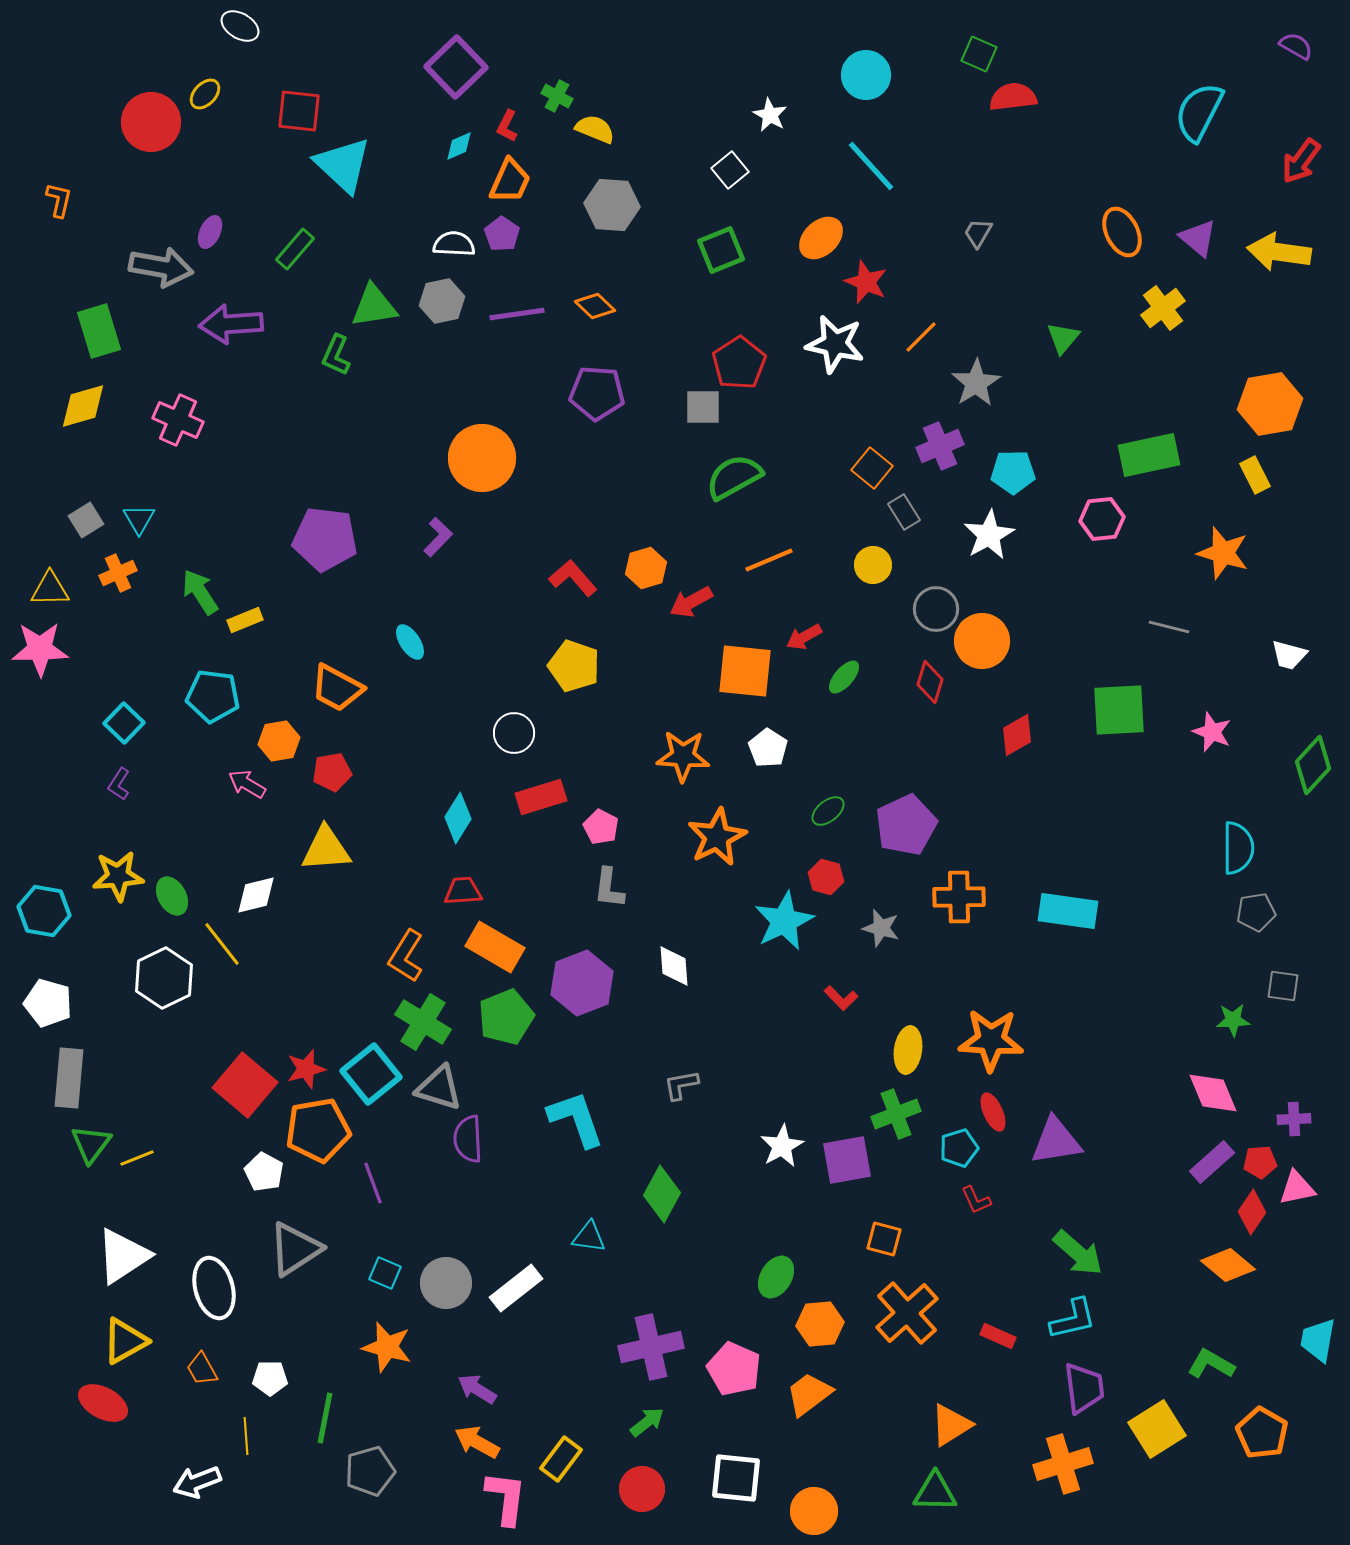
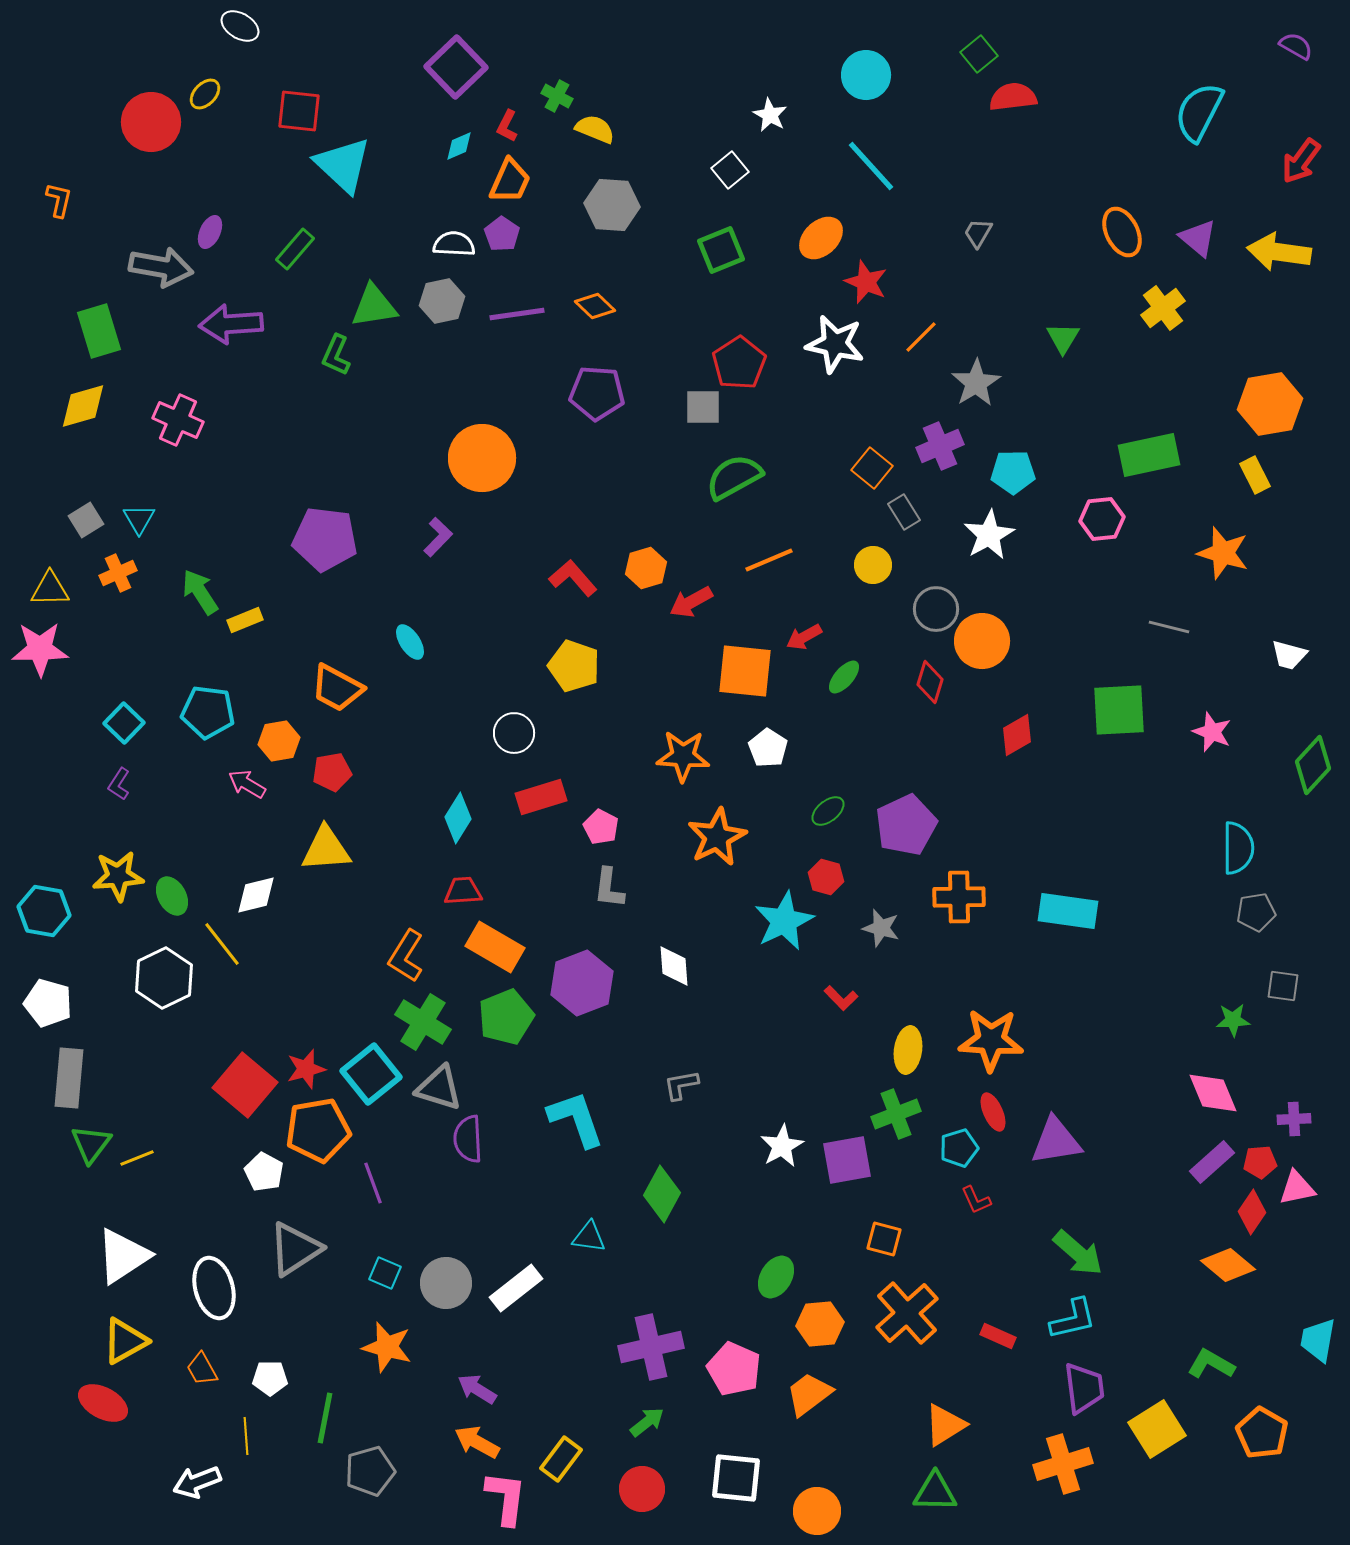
green square at (979, 54): rotated 27 degrees clockwise
green triangle at (1063, 338): rotated 9 degrees counterclockwise
cyan pentagon at (213, 696): moved 5 px left, 16 px down
orange triangle at (951, 1425): moved 6 px left
orange circle at (814, 1511): moved 3 px right
